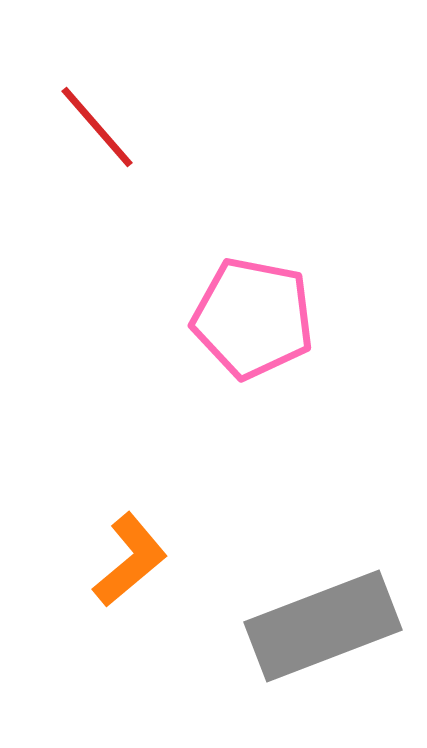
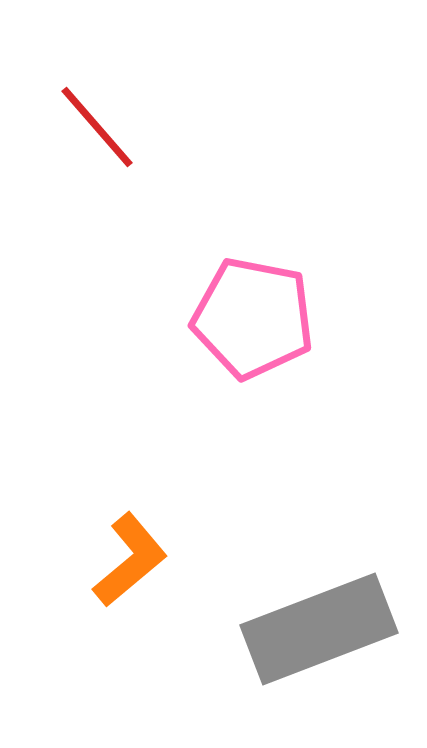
gray rectangle: moved 4 px left, 3 px down
